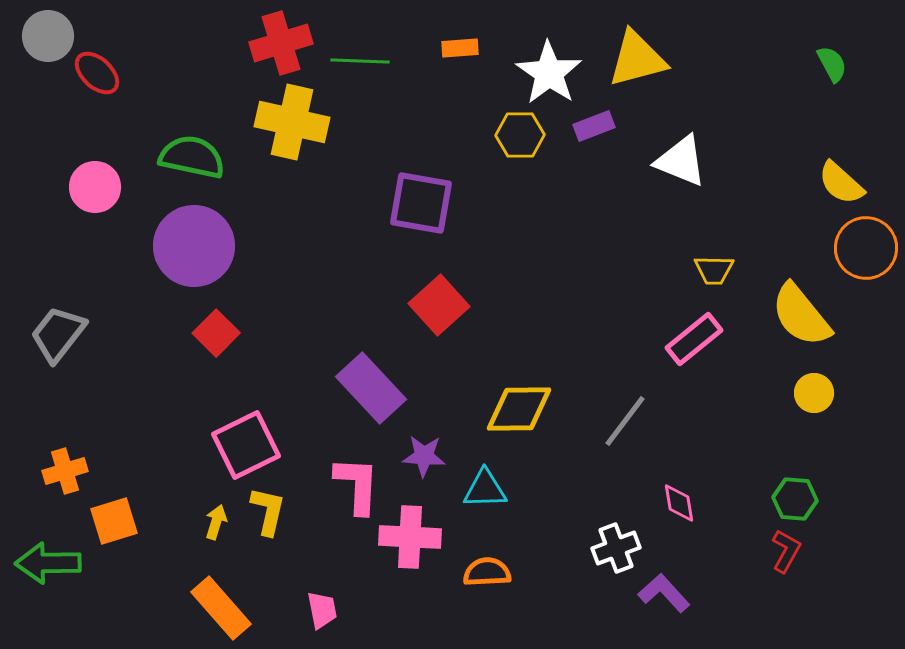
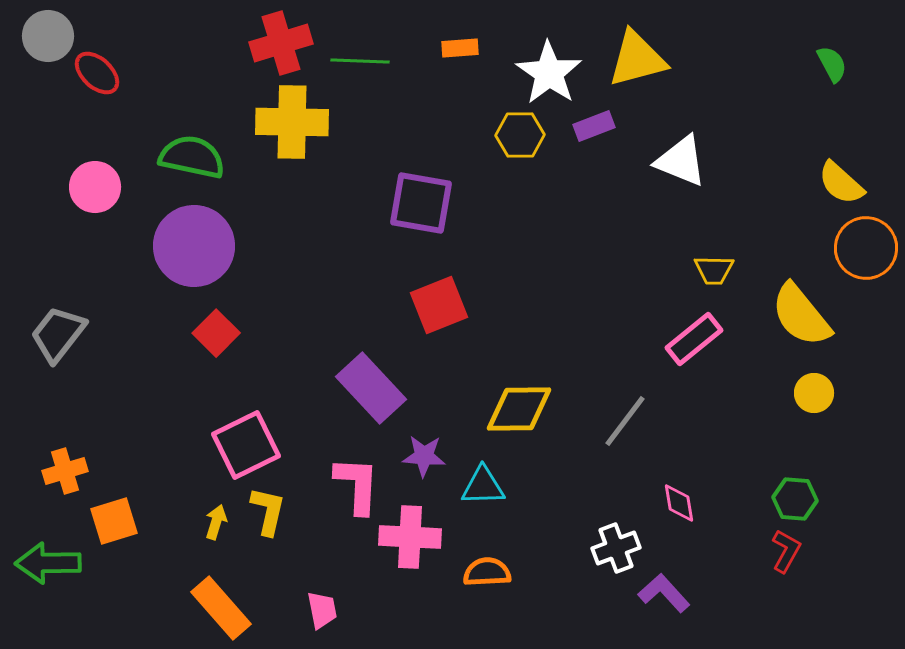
yellow cross at (292, 122): rotated 12 degrees counterclockwise
red square at (439, 305): rotated 20 degrees clockwise
cyan triangle at (485, 489): moved 2 px left, 3 px up
